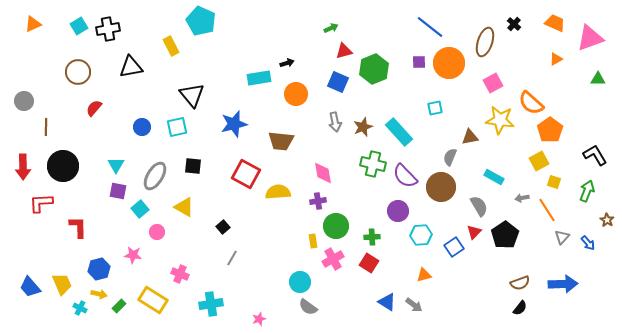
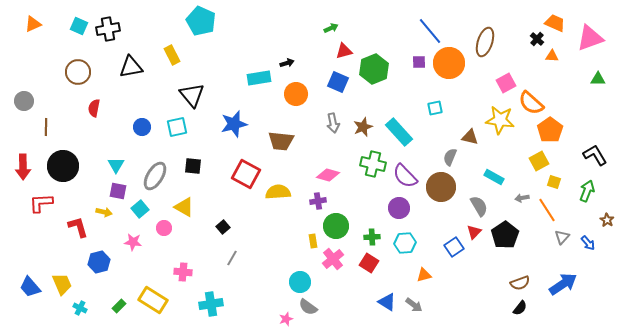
black cross at (514, 24): moved 23 px right, 15 px down
cyan square at (79, 26): rotated 36 degrees counterclockwise
blue line at (430, 27): moved 4 px down; rotated 12 degrees clockwise
yellow rectangle at (171, 46): moved 1 px right, 9 px down
orange triangle at (556, 59): moved 4 px left, 3 px up; rotated 32 degrees clockwise
pink square at (493, 83): moved 13 px right
red semicircle at (94, 108): rotated 30 degrees counterclockwise
gray arrow at (335, 122): moved 2 px left, 1 px down
brown triangle at (470, 137): rotated 24 degrees clockwise
pink diamond at (323, 173): moved 5 px right, 2 px down; rotated 65 degrees counterclockwise
purple circle at (398, 211): moved 1 px right, 3 px up
red L-shape at (78, 227): rotated 15 degrees counterclockwise
pink circle at (157, 232): moved 7 px right, 4 px up
cyan hexagon at (421, 235): moved 16 px left, 8 px down
pink star at (133, 255): moved 13 px up
pink cross at (333, 259): rotated 10 degrees counterclockwise
blue hexagon at (99, 269): moved 7 px up
pink cross at (180, 274): moved 3 px right, 2 px up; rotated 18 degrees counterclockwise
blue arrow at (563, 284): rotated 32 degrees counterclockwise
yellow arrow at (99, 294): moved 5 px right, 82 px up
pink star at (259, 319): moved 27 px right
